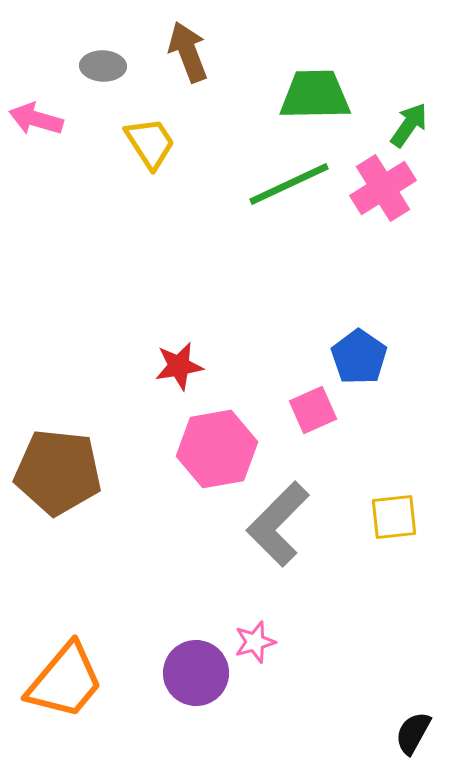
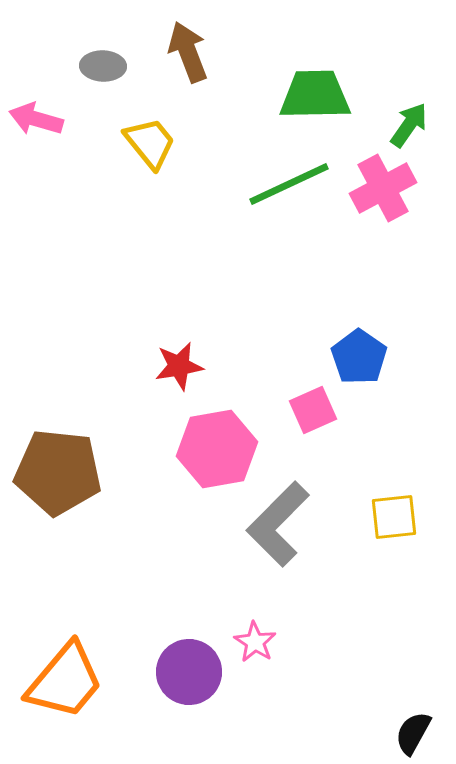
yellow trapezoid: rotated 6 degrees counterclockwise
pink cross: rotated 4 degrees clockwise
pink star: rotated 24 degrees counterclockwise
purple circle: moved 7 px left, 1 px up
